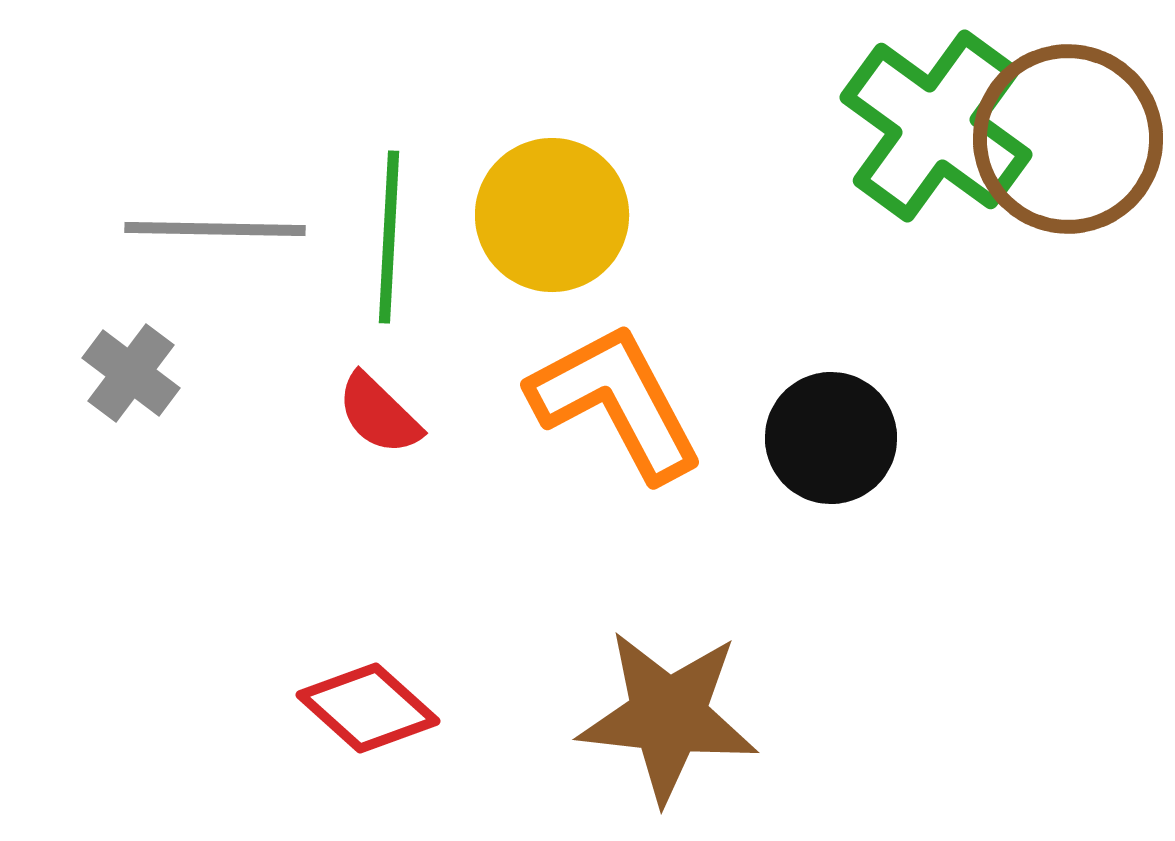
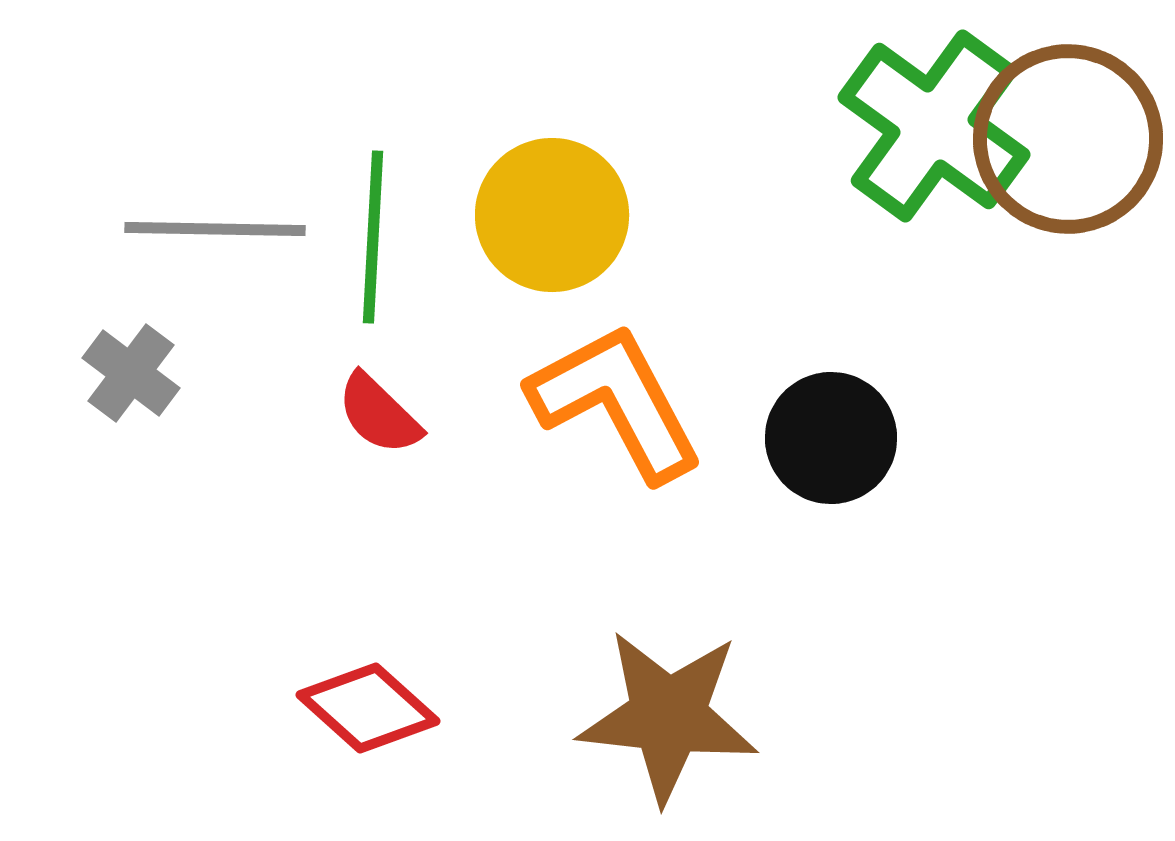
green cross: moved 2 px left
green line: moved 16 px left
